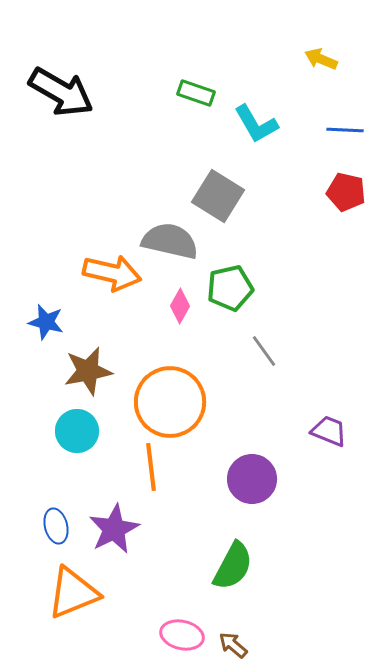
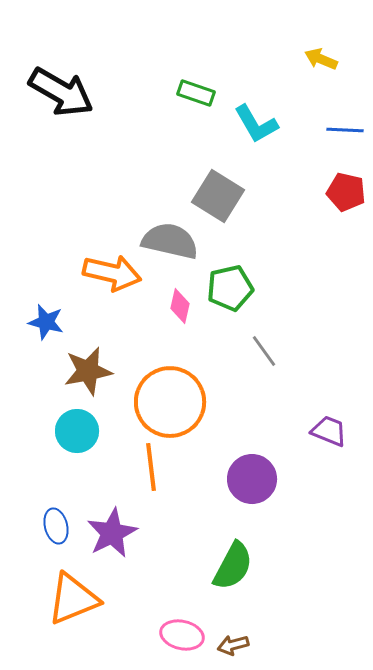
pink diamond: rotated 16 degrees counterclockwise
purple star: moved 2 px left, 4 px down
orange triangle: moved 6 px down
brown arrow: rotated 56 degrees counterclockwise
